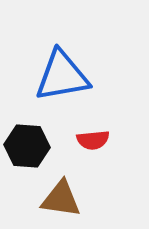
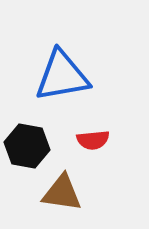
black hexagon: rotated 6 degrees clockwise
brown triangle: moved 1 px right, 6 px up
